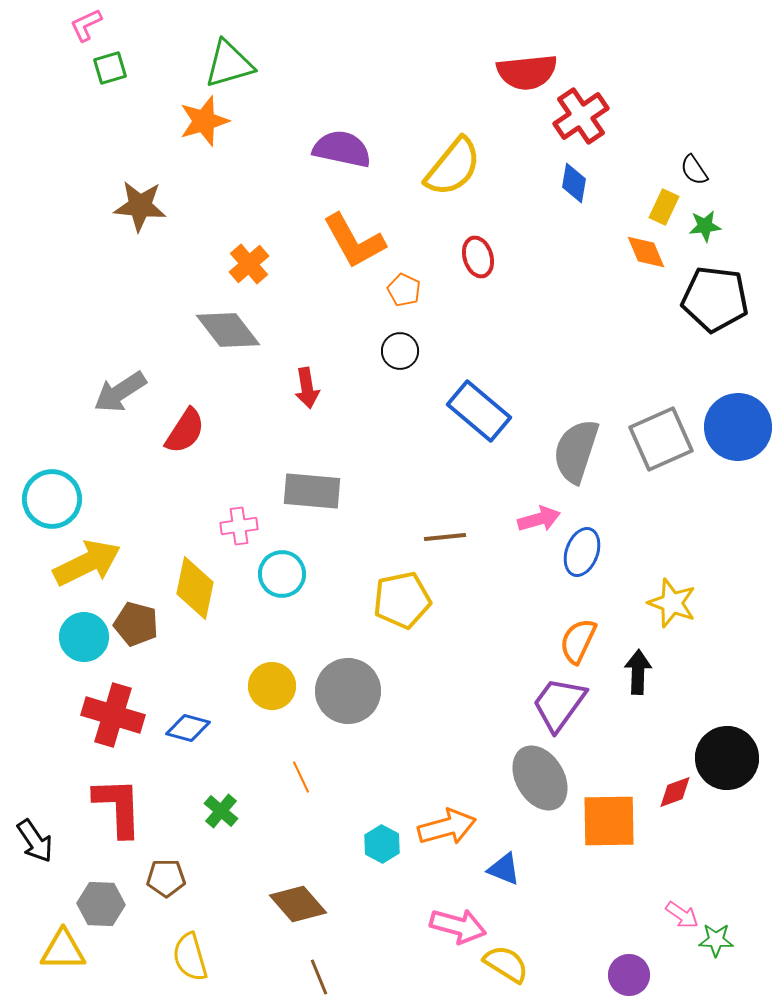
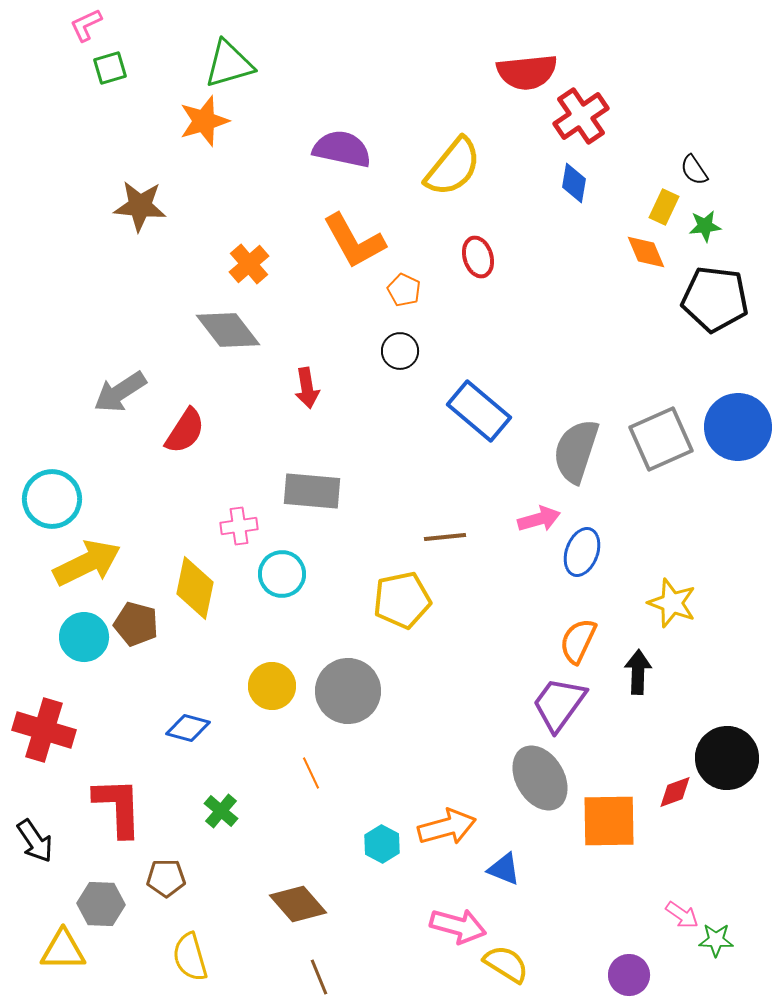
red cross at (113, 715): moved 69 px left, 15 px down
orange line at (301, 777): moved 10 px right, 4 px up
